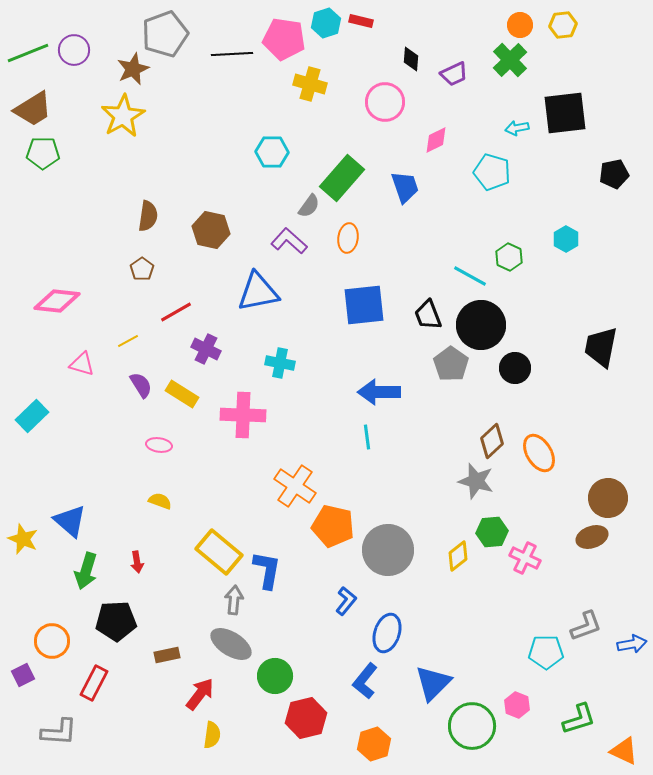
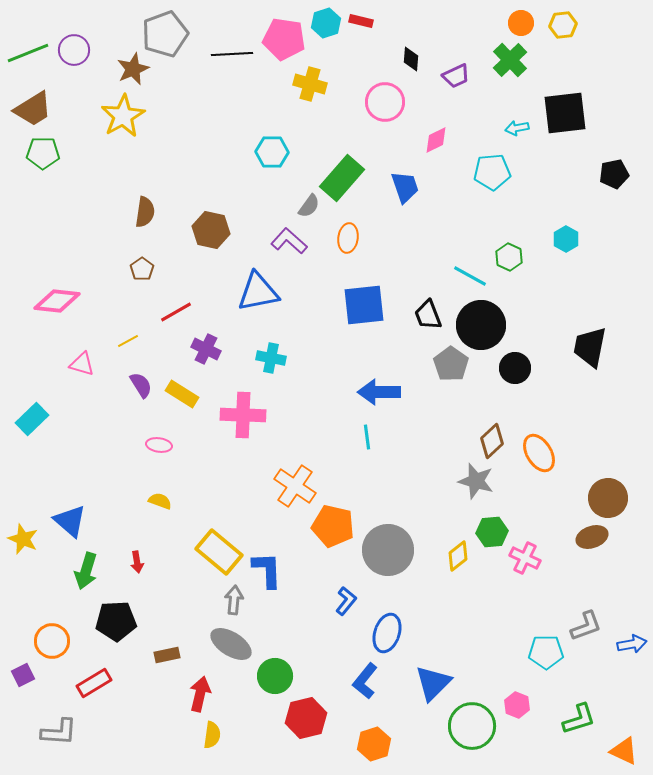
orange circle at (520, 25): moved 1 px right, 2 px up
purple trapezoid at (454, 74): moved 2 px right, 2 px down
cyan pentagon at (492, 172): rotated 21 degrees counterclockwise
brown semicircle at (148, 216): moved 3 px left, 4 px up
black trapezoid at (601, 347): moved 11 px left
cyan cross at (280, 363): moved 9 px left, 5 px up
cyan rectangle at (32, 416): moved 3 px down
blue L-shape at (267, 570): rotated 12 degrees counterclockwise
red rectangle at (94, 683): rotated 32 degrees clockwise
red arrow at (200, 694): rotated 24 degrees counterclockwise
